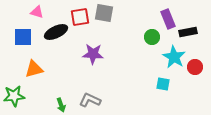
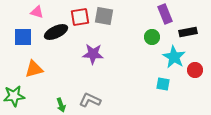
gray square: moved 3 px down
purple rectangle: moved 3 px left, 5 px up
red circle: moved 3 px down
